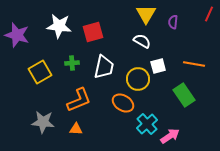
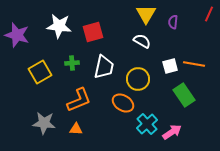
white square: moved 12 px right
gray star: moved 1 px right, 1 px down
pink arrow: moved 2 px right, 4 px up
